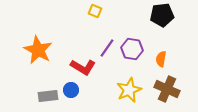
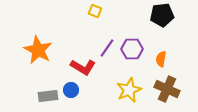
purple hexagon: rotated 10 degrees counterclockwise
